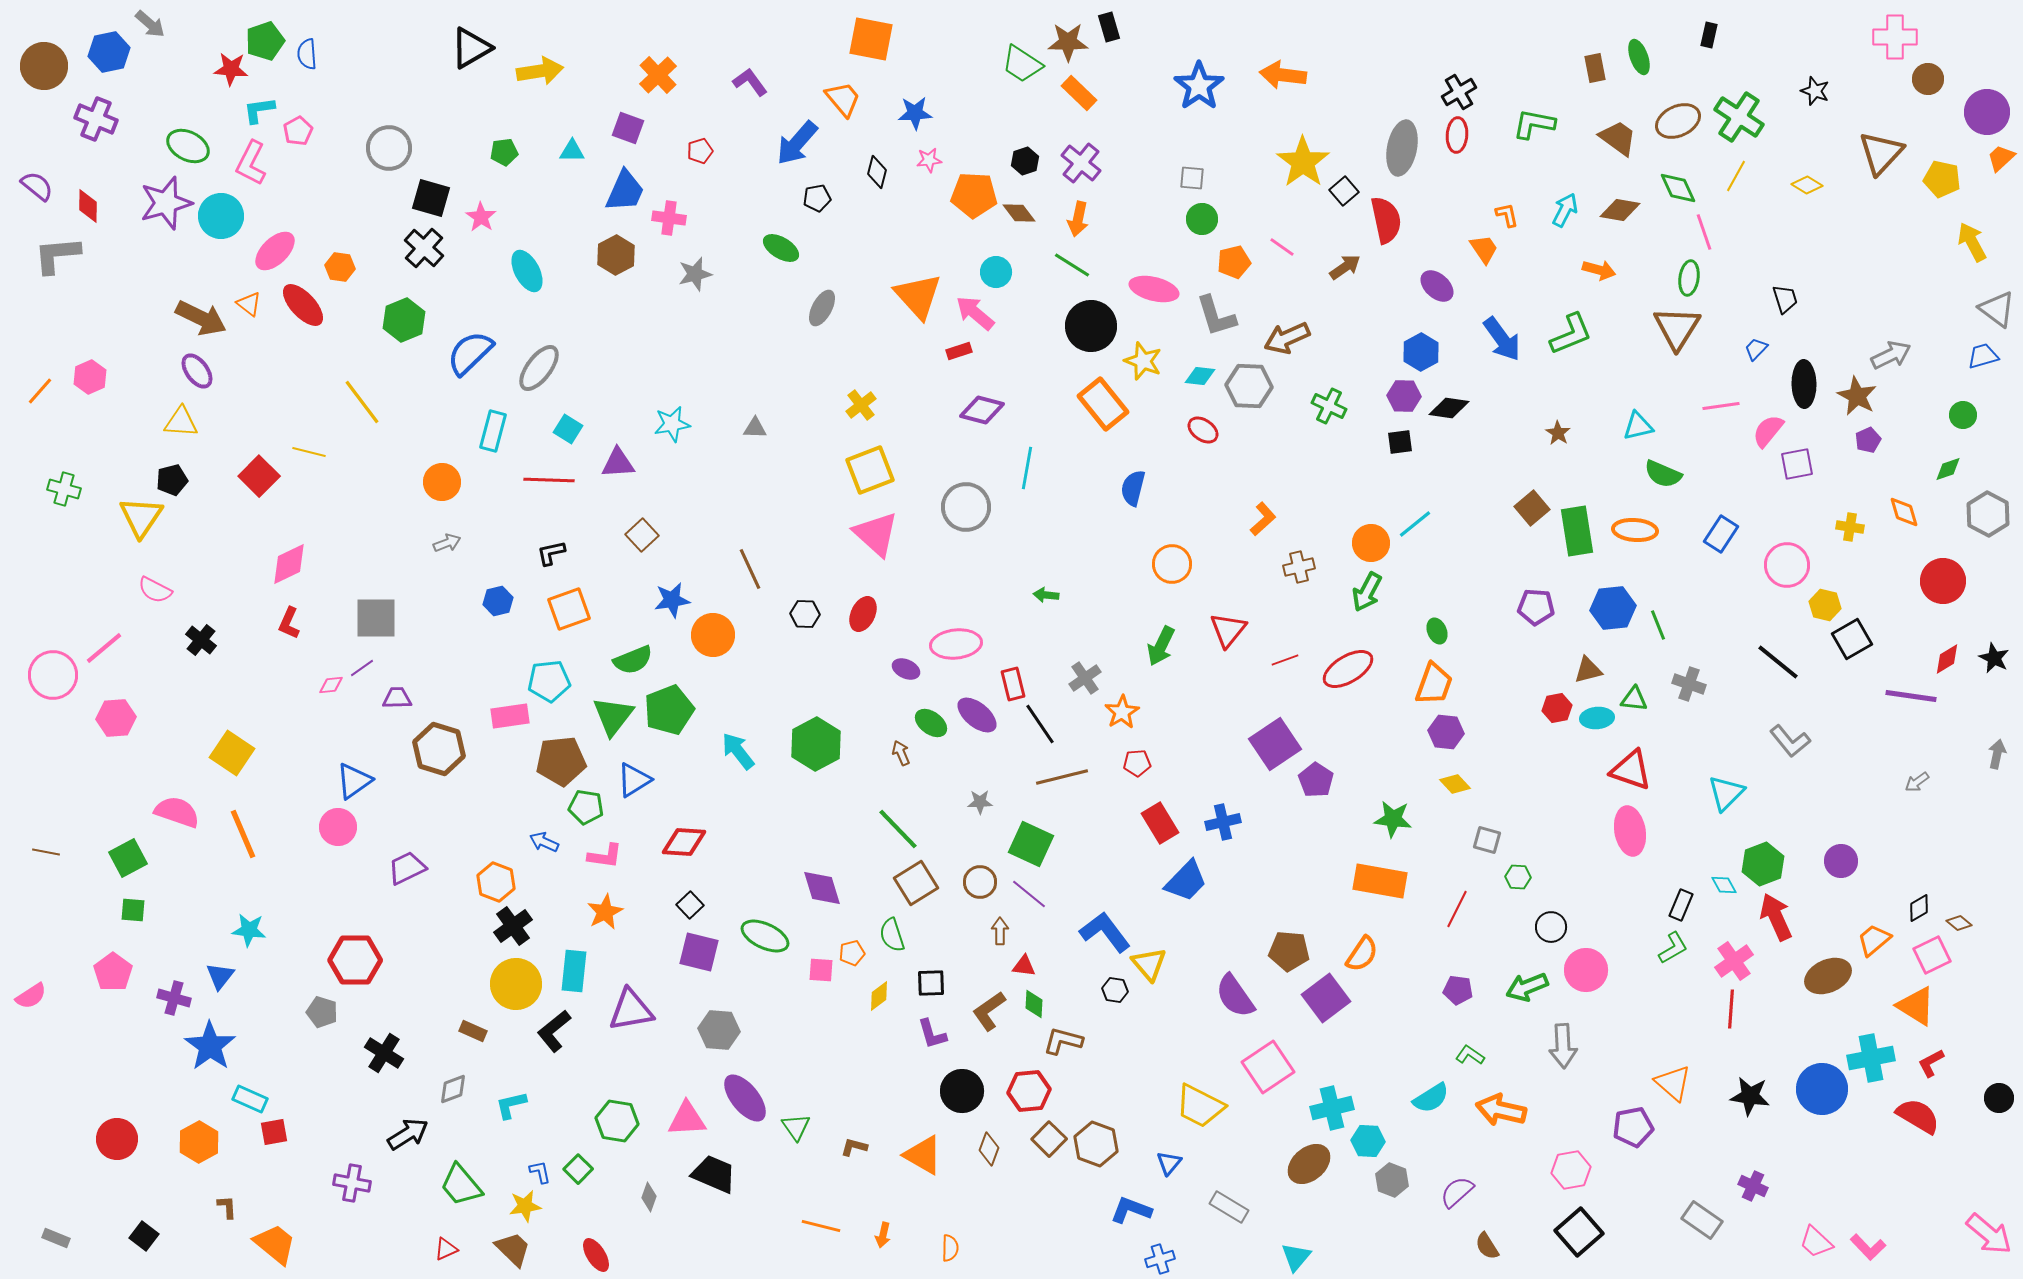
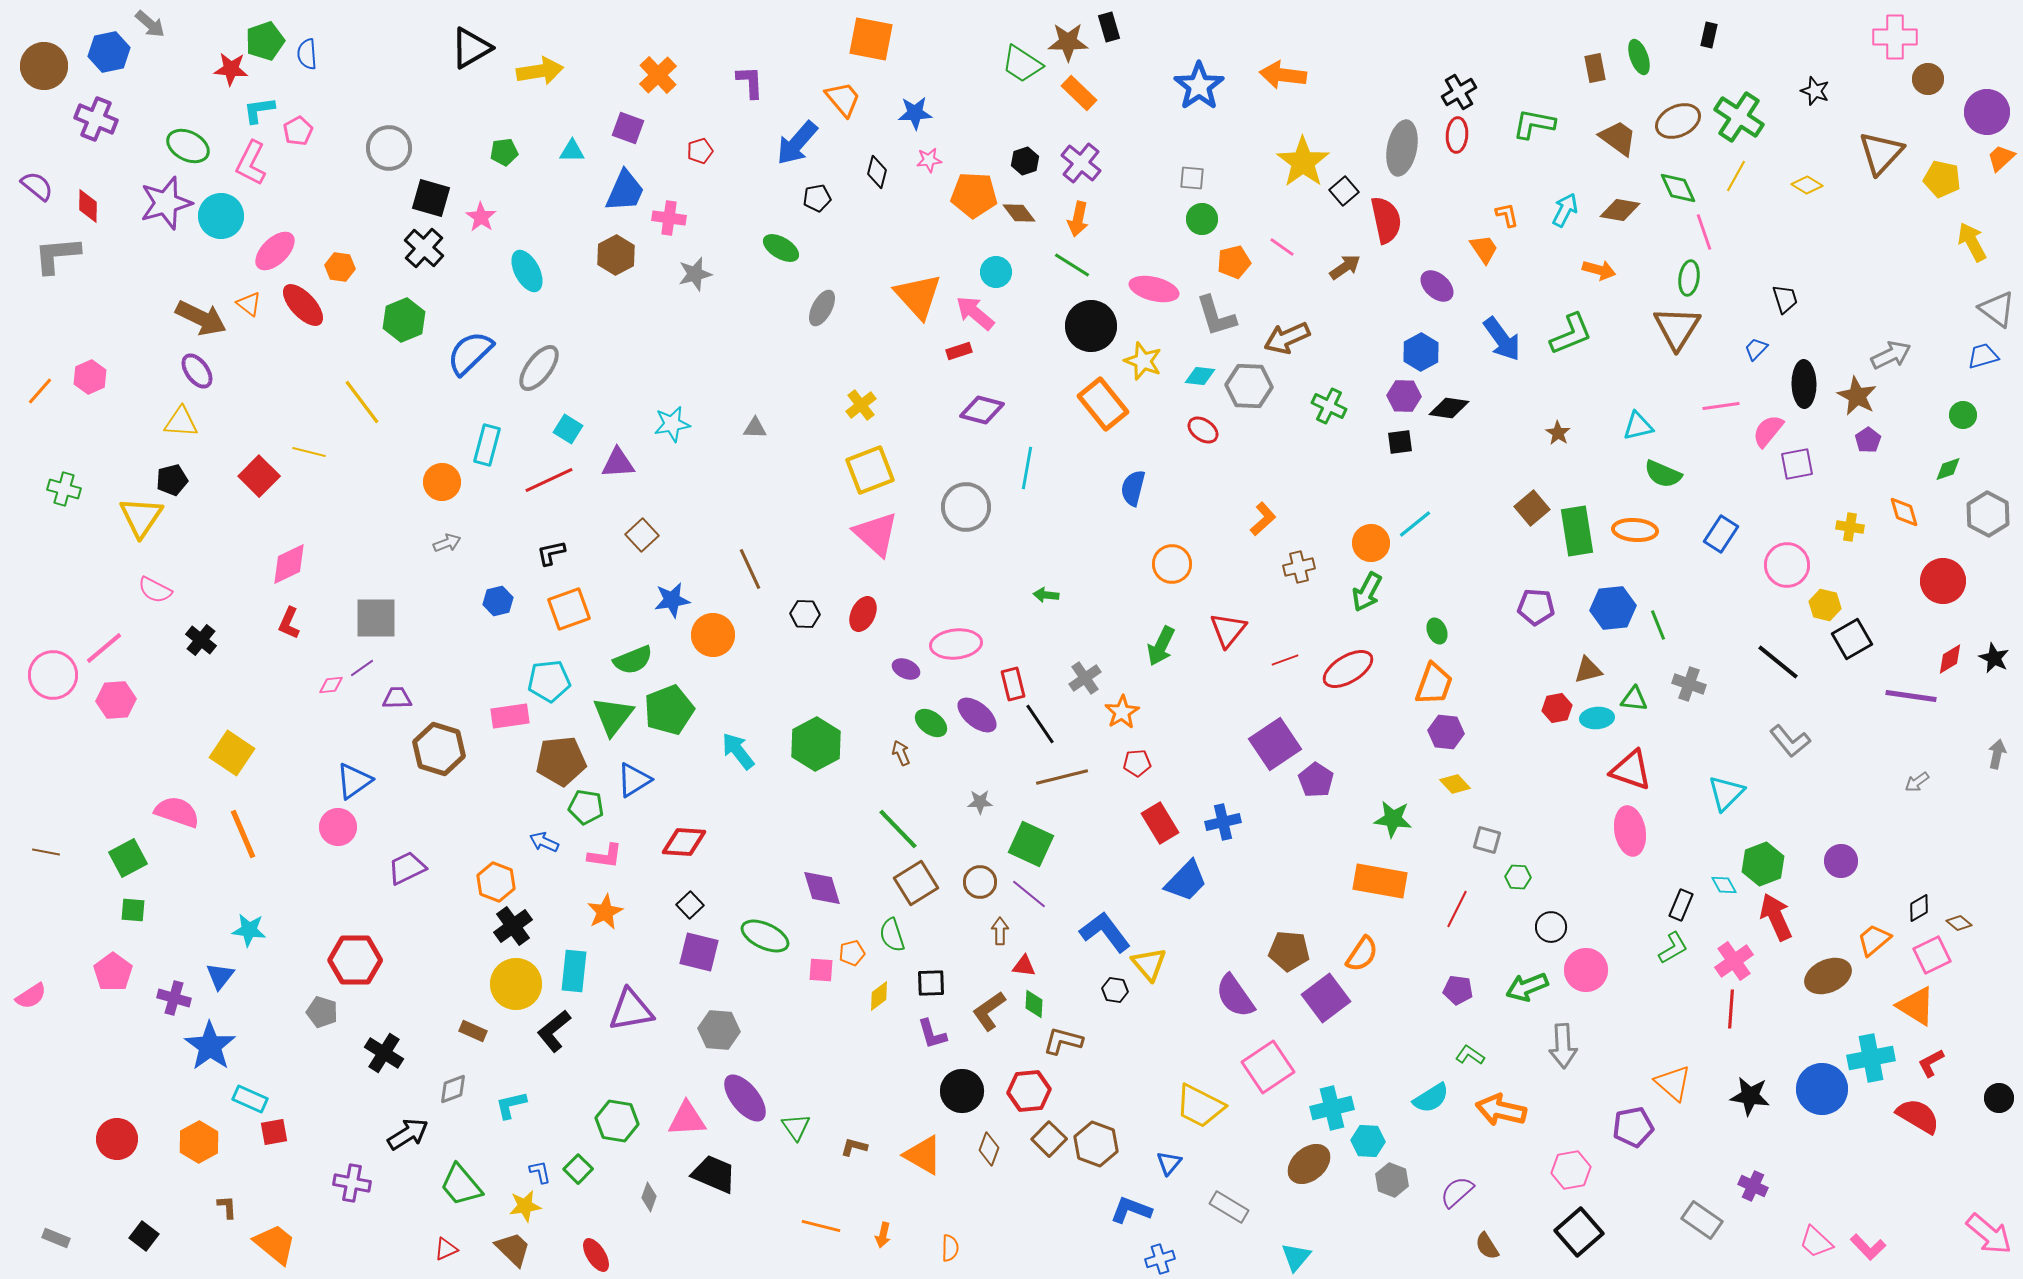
purple L-shape at (750, 82): rotated 33 degrees clockwise
cyan rectangle at (493, 431): moved 6 px left, 14 px down
purple pentagon at (1868, 440): rotated 10 degrees counterclockwise
red line at (549, 480): rotated 27 degrees counterclockwise
red diamond at (1947, 659): moved 3 px right
pink hexagon at (116, 718): moved 18 px up
